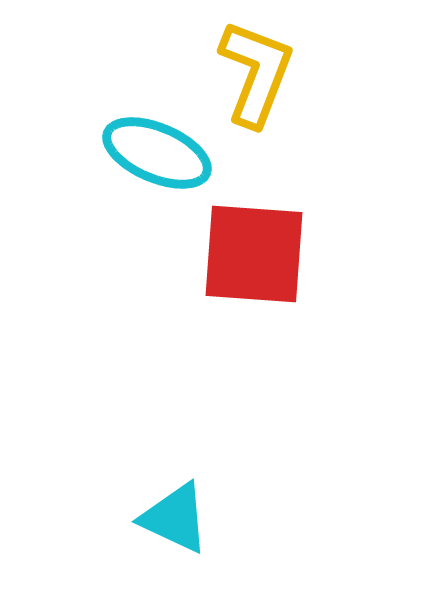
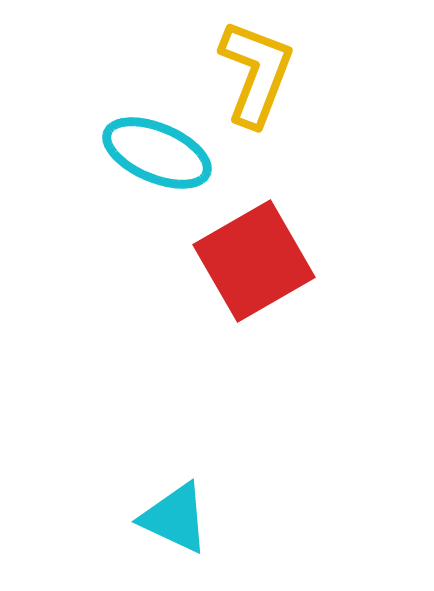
red square: moved 7 px down; rotated 34 degrees counterclockwise
